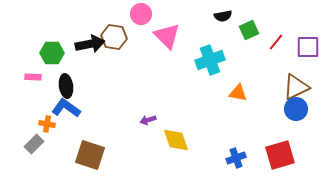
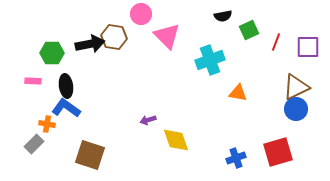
red line: rotated 18 degrees counterclockwise
pink rectangle: moved 4 px down
red square: moved 2 px left, 3 px up
